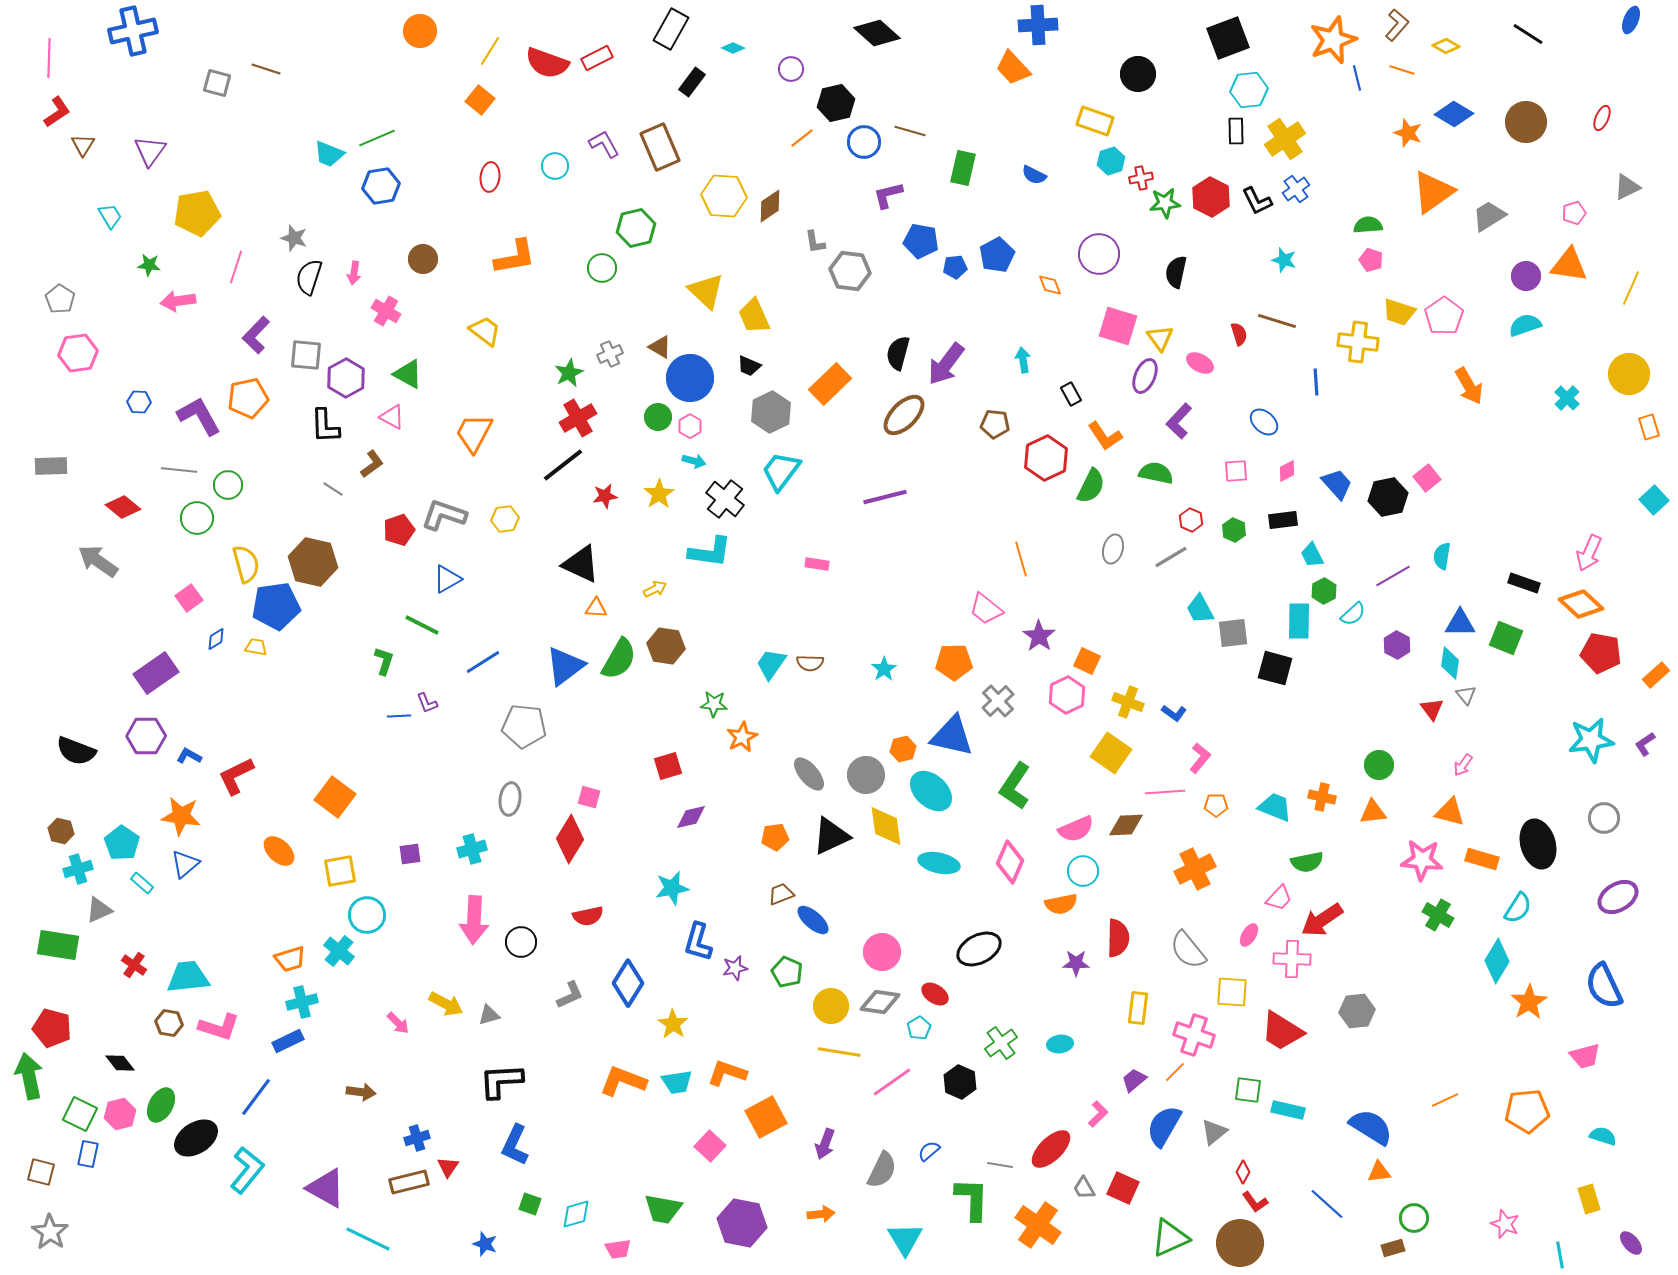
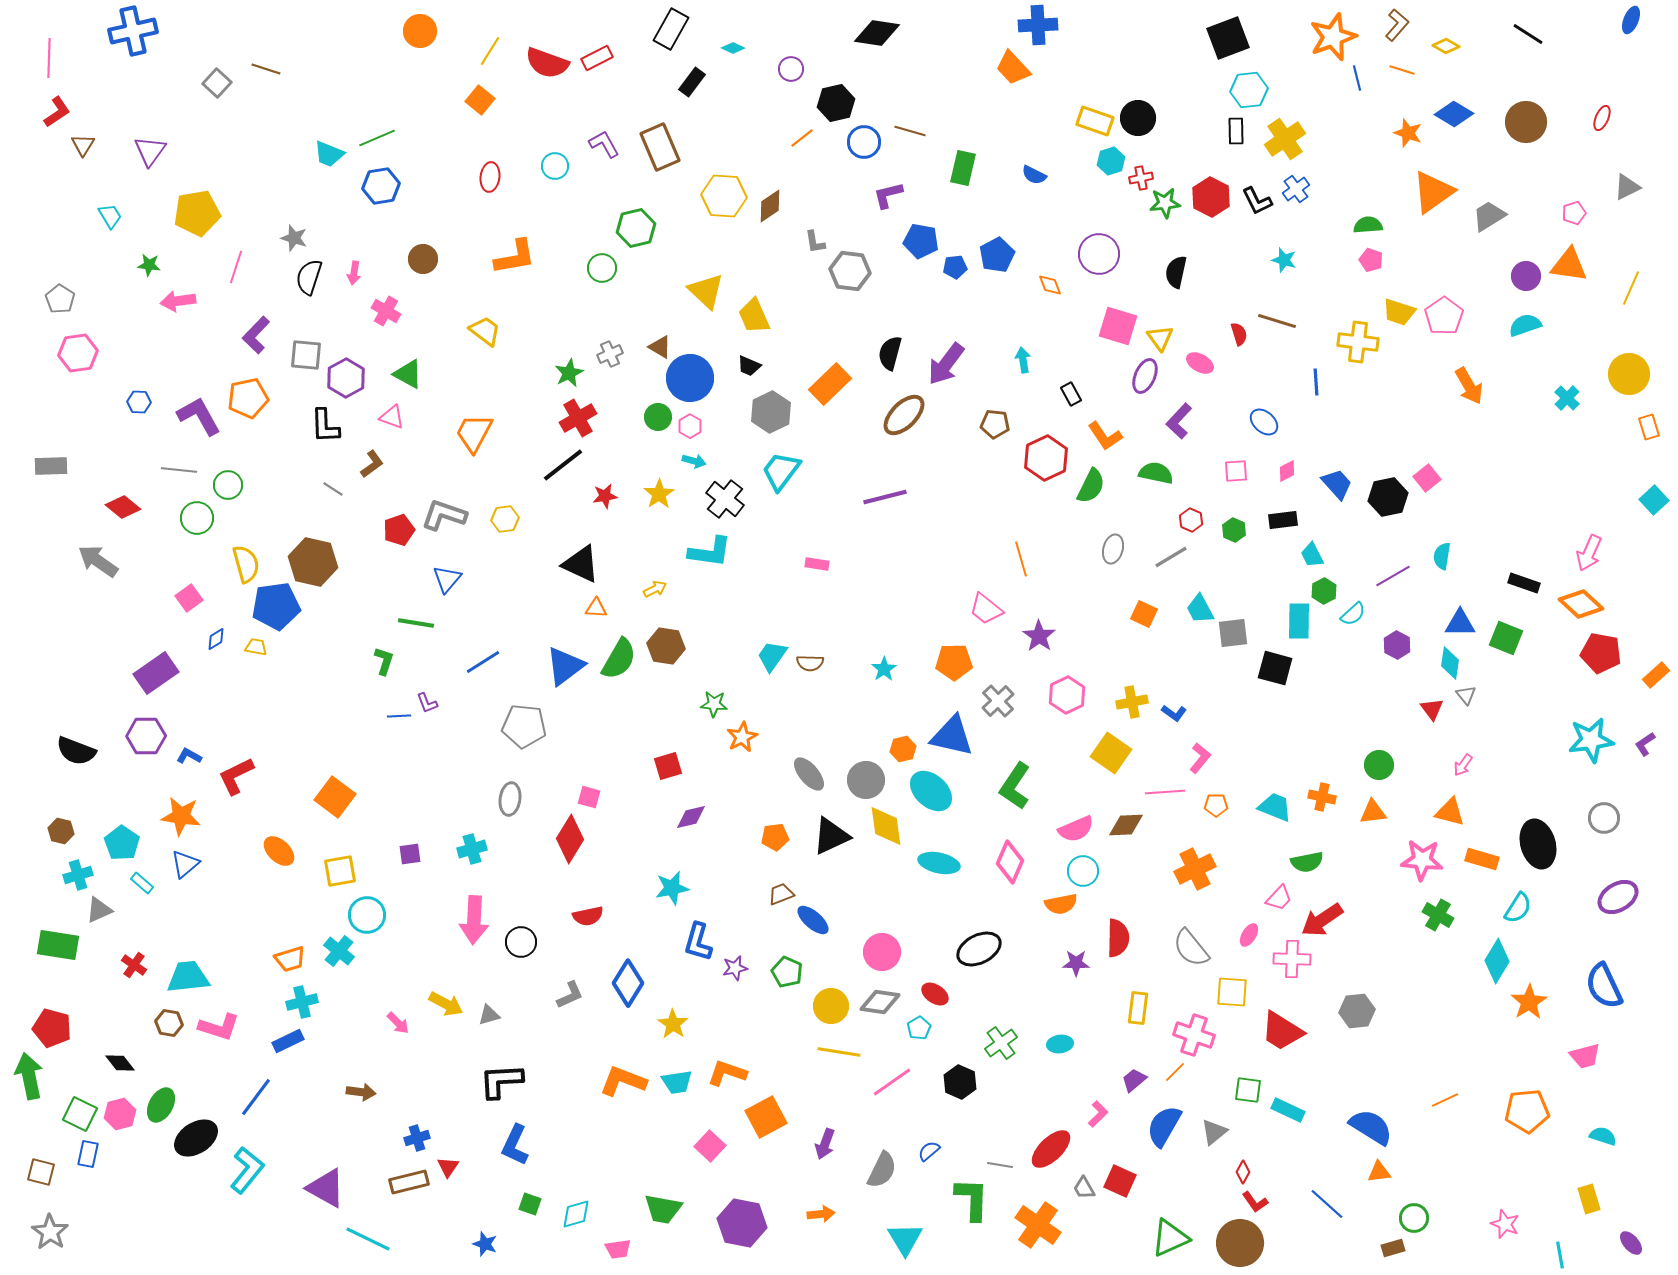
black diamond at (877, 33): rotated 33 degrees counterclockwise
orange star at (1333, 40): moved 3 px up
black circle at (1138, 74): moved 44 px down
gray square at (217, 83): rotated 28 degrees clockwise
black semicircle at (898, 353): moved 8 px left
pink triangle at (392, 417): rotated 8 degrees counterclockwise
blue triangle at (447, 579): rotated 20 degrees counterclockwise
green line at (422, 625): moved 6 px left, 2 px up; rotated 18 degrees counterclockwise
orange square at (1087, 661): moved 57 px right, 47 px up
cyan trapezoid at (771, 664): moved 1 px right, 8 px up
yellow cross at (1128, 702): moved 4 px right; rotated 32 degrees counterclockwise
gray circle at (866, 775): moved 5 px down
cyan cross at (78, 869): moved 6 px down
gray semicircle at (1188, 950): moved 3 px right, 2 px up
cyan rectangle at (1288, 1110): rotated 12 degrees clockwise
red square at (1123, 1188): moved 3 px left, 7 px up
